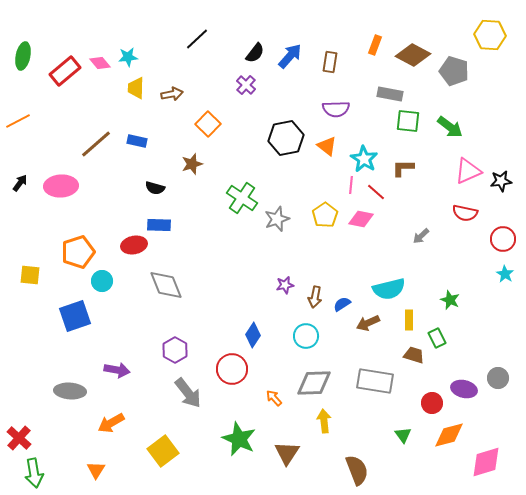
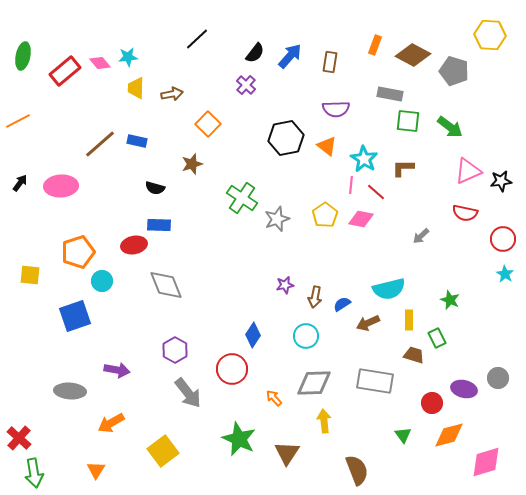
brown line at (96, 144): moved 4 px right
